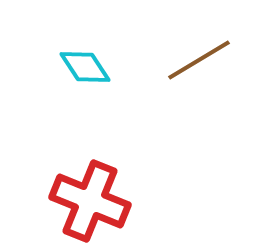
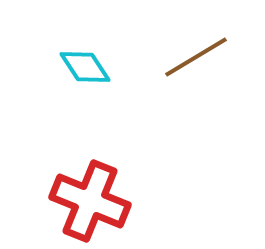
brown line: moved 3 px left, 3 px up
